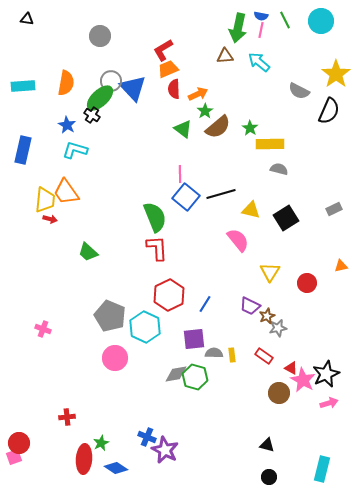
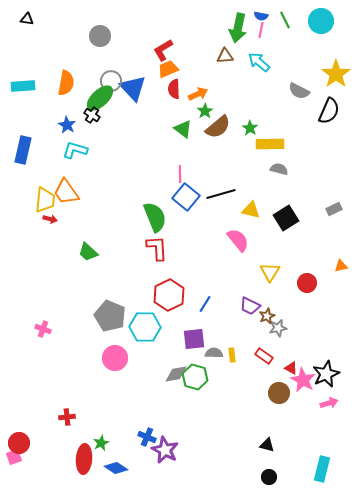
cyan hexagon at (145, 327): rotated 24 degrees counterclockwise
